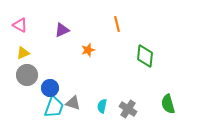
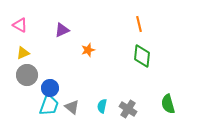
orange line: moved 22 px right
green diamond: moved 3 px left
gray triangle: moved 1 px left, 4 px down; rotated 21 degrees clockwise
cyan trapezoid: moved 5 px left, 2 px up
